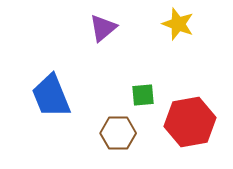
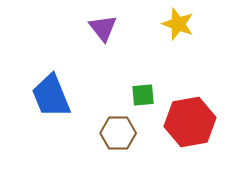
purple triangle: rotated 28 degrees counterclockwise
